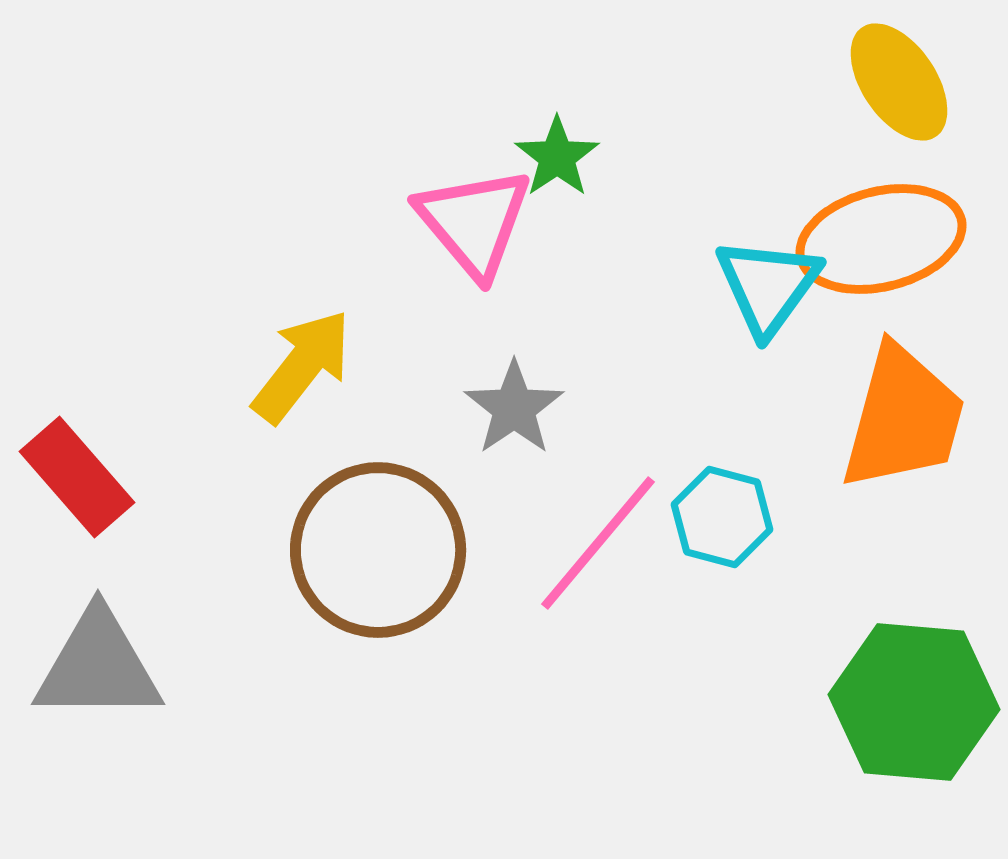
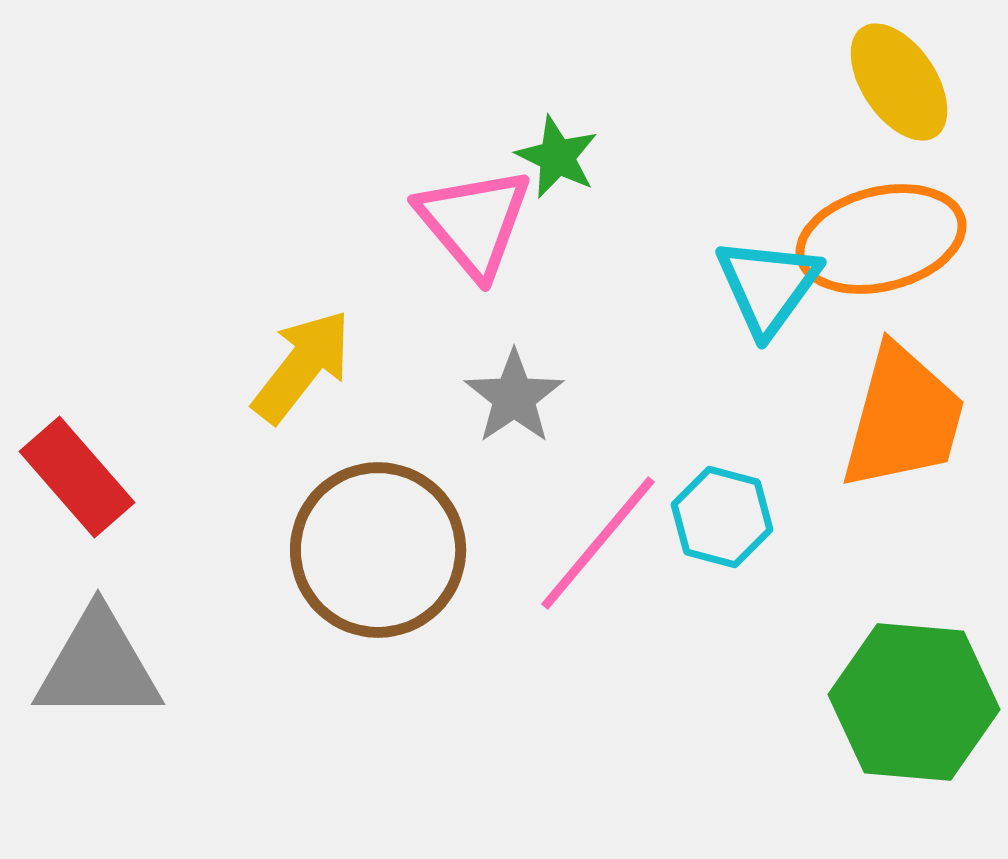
green star: rotated 12 degrees counterclockwise
gray star: moved 11 px up
